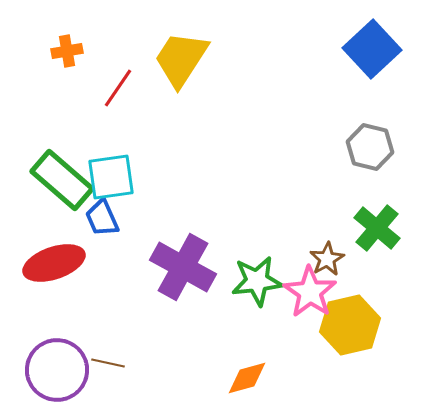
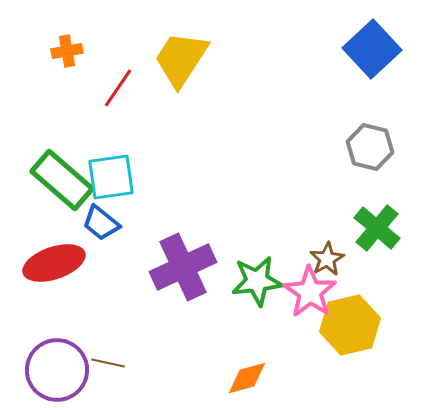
blue trapezoid: moved 1 px left, 5 px down; rotated 27 degrees counterclockwise
purple cross: rotated 36 degrees clockwise
